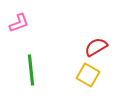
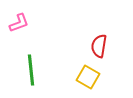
red semicircle: moved 3 px right, 1 px up; rotated 50 degrees counterclockwise
yellow square: moved 2 px down
